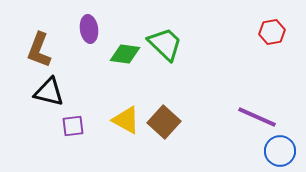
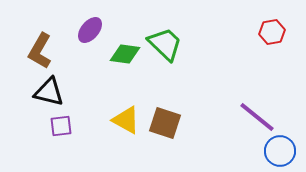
purple ellipse: moved 1 px right, 1 px down; rotated 48 degrees clockwise
brown L-shape: moved 1 px right, 1 px down; rotated 9 degrees clockwise
purple line: rotated 15 degrees clockwise
brown square: moved 1 px right, 1 px down; rotated 24 degrees counterclockwise
purple square: moved 12 px left
